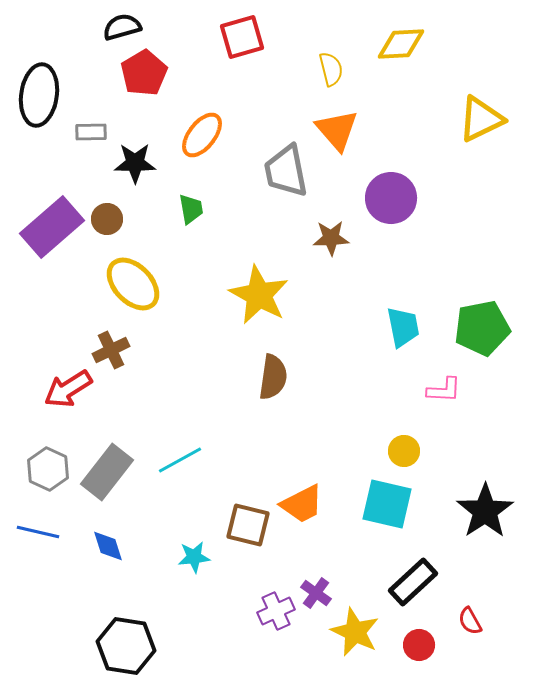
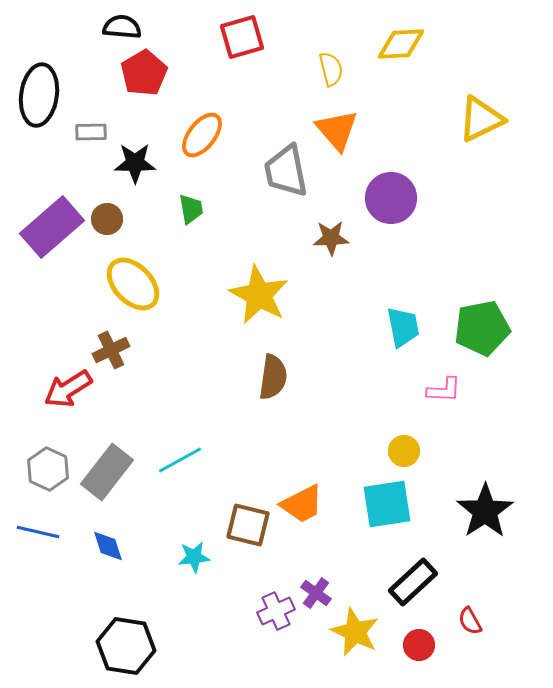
black semicircle at (122, 27): rotated 21 degrees clockwise
cyan square at (387, 504): rotated 22 degrees counterclockwise
